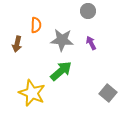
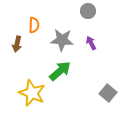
orange semicircle: moved 2 px left
green arrow: moved 1 px left
